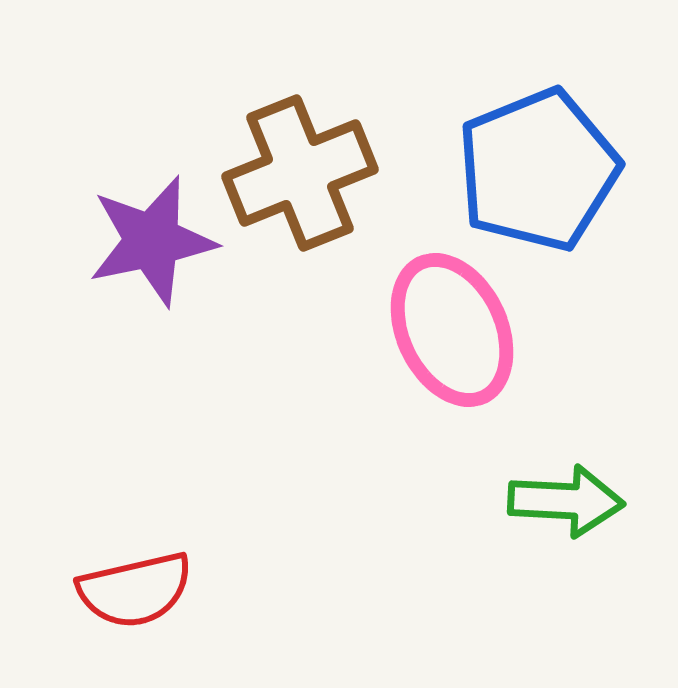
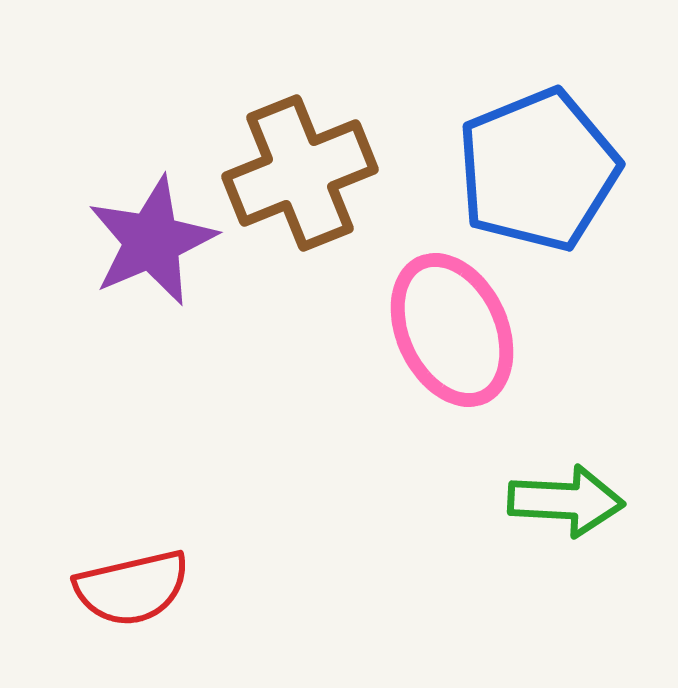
purple star: rotated 11 degrees counterclockwise
red semicircle: moved 3 px left, 2 px up
